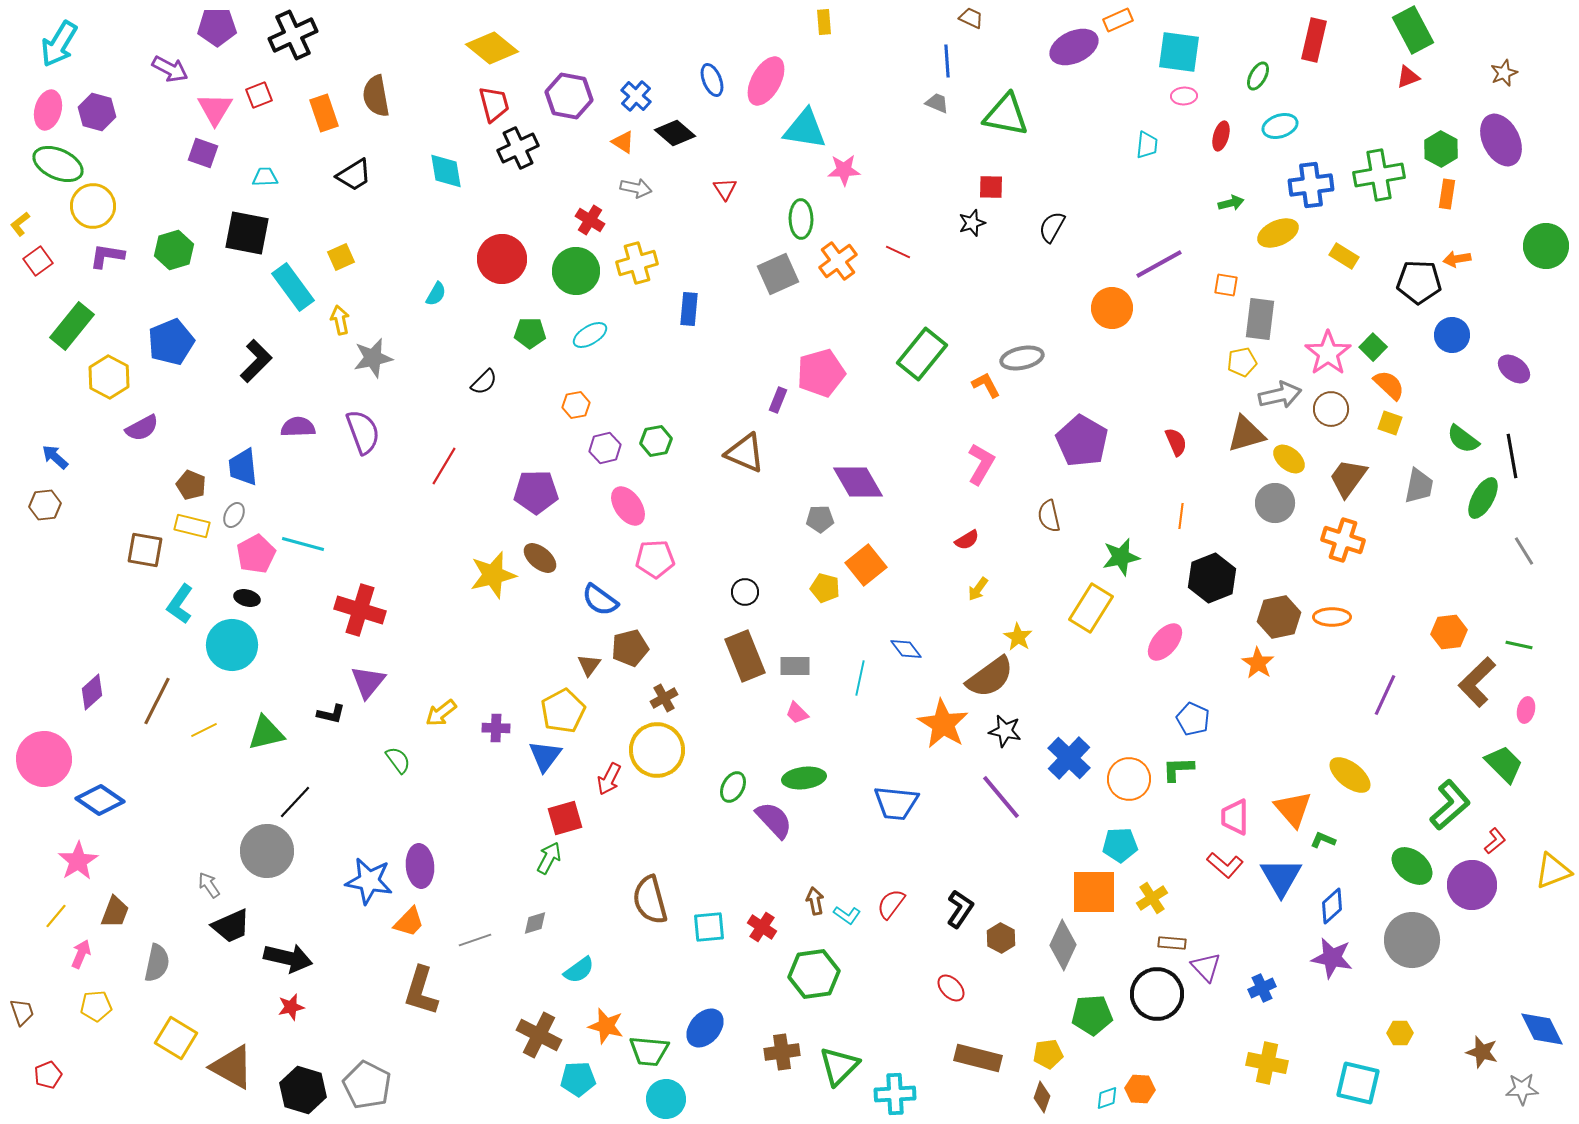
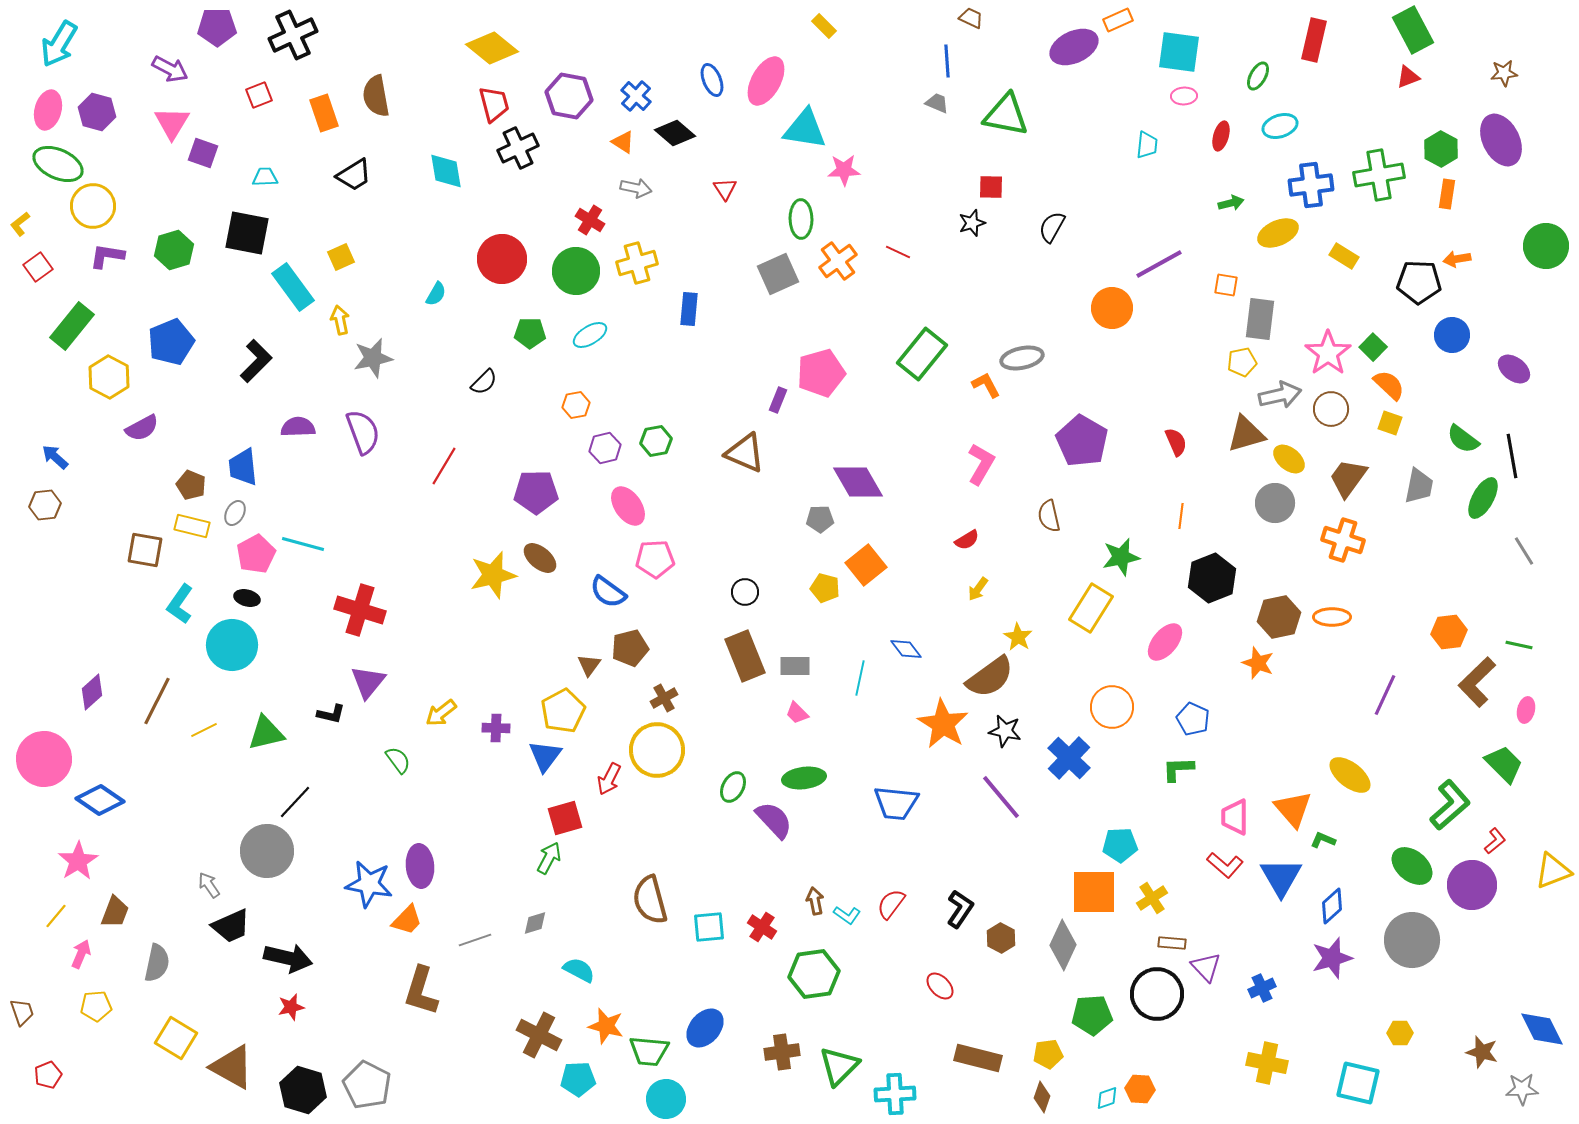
yellow rectangle at (824, 22): moved 4 px down; rotated 40 degrees counterclockwise
brown star at (1504, 73): rotated 16 degrees clockwise
pink triangle at (215, 109): moved 43 px left, 14 px down
red square at (38, 261): moved 6 px down
gray ellipse at (234, 515): moved 1 px right, 2 px up
blue semicircle at (600, 600): moved 8 px right, 8 px up
orange star at (1258, 663): rotated 12 degrees counterclockwise
orange circle at (1129, 779): moved 17 px left, 72 px up
blue star at (369, 881): moved 3 px down
orange trapezoid at (409, 922): moved 2 px left, 2 px up
purple star at (1332, 958): rotated 27 degrees counterclockwise
cyan semicircle at (579, 970): rotated 116 degrees counterclockwise
red ellipse at (951, 988): moved 11 px left, 2 px up
